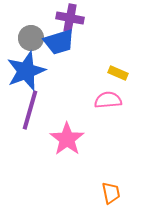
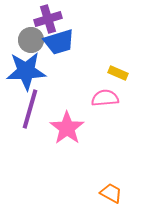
purple cross: moved 22 px left, 1 px down; rotated 28 degrees counterclockwise
gray circle: moved 2 px down
blue star: rotated 18 degrees clockwise
pink semicircle: moved 3 px left, 2 px up
purple line: moved 1 px up
pink star: moved 11 px up
orange trapezoid: rotated 50 degrees counterclockwise
